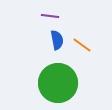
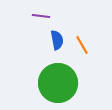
purple line: moved 9 px left
orange line: rotated 24 degrees clockwise
